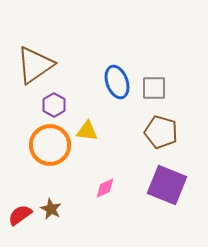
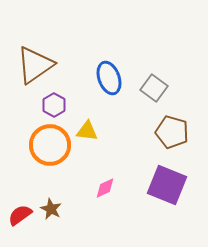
blue ellipse: moved 8 px left, 4 px up
gray square: rotated 36 degrees clockwise
brown pentagon: moved 11 px right
